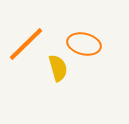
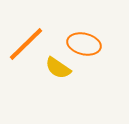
yellow semicircle: rotated 140 degrees clockwise
